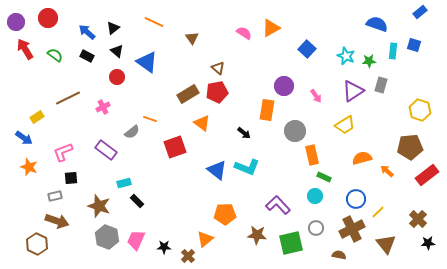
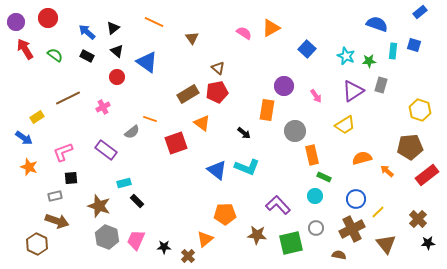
red square at (175, 147): moved 1 px right, 4 px up
